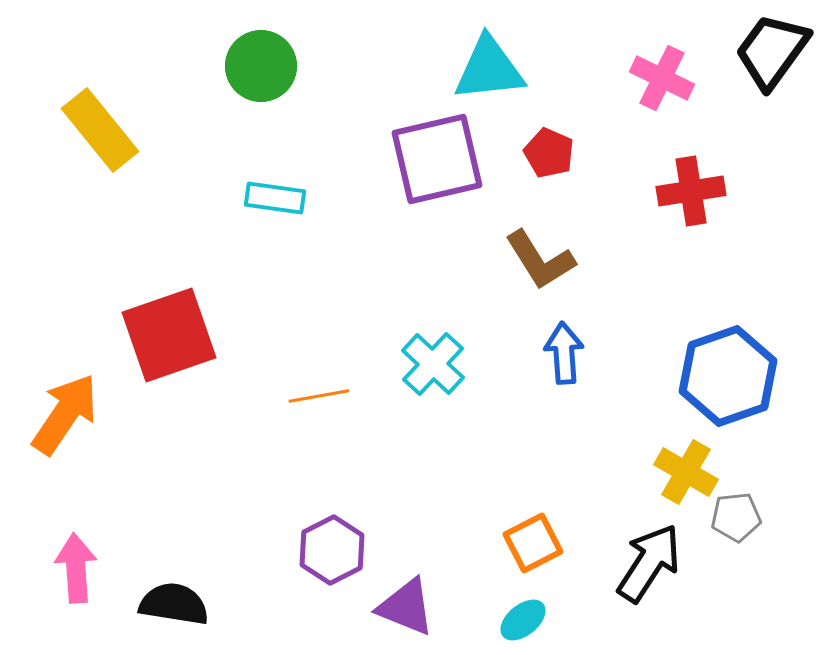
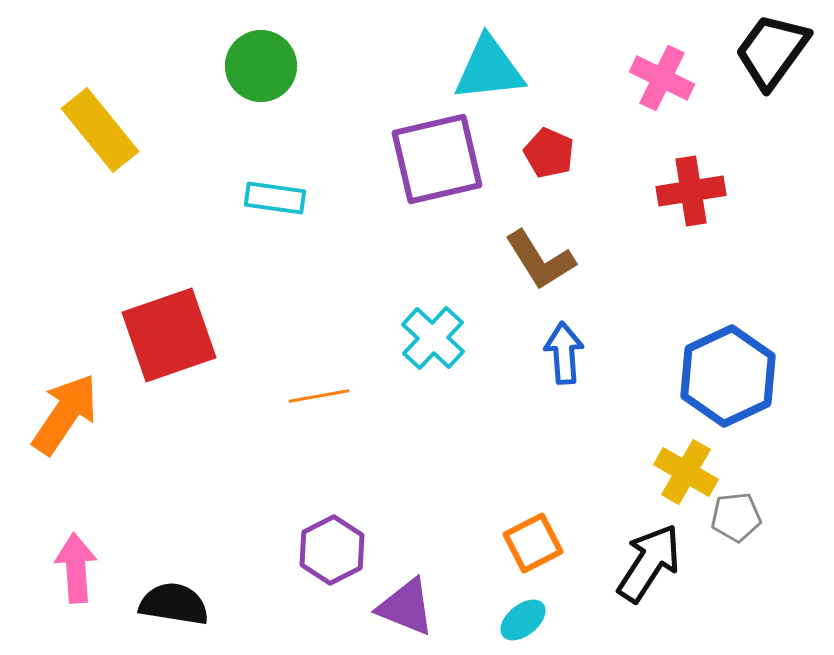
cyan cross: moved 26 px up
blue hexagon: rotated 6 degrees counterclockwise
